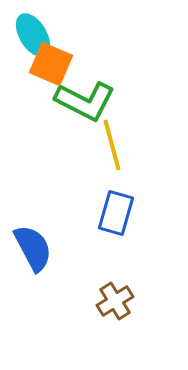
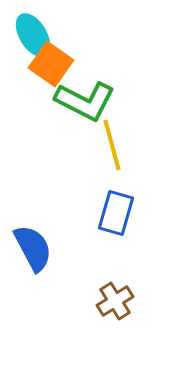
orange square: rotated 12 degrees clockwise
